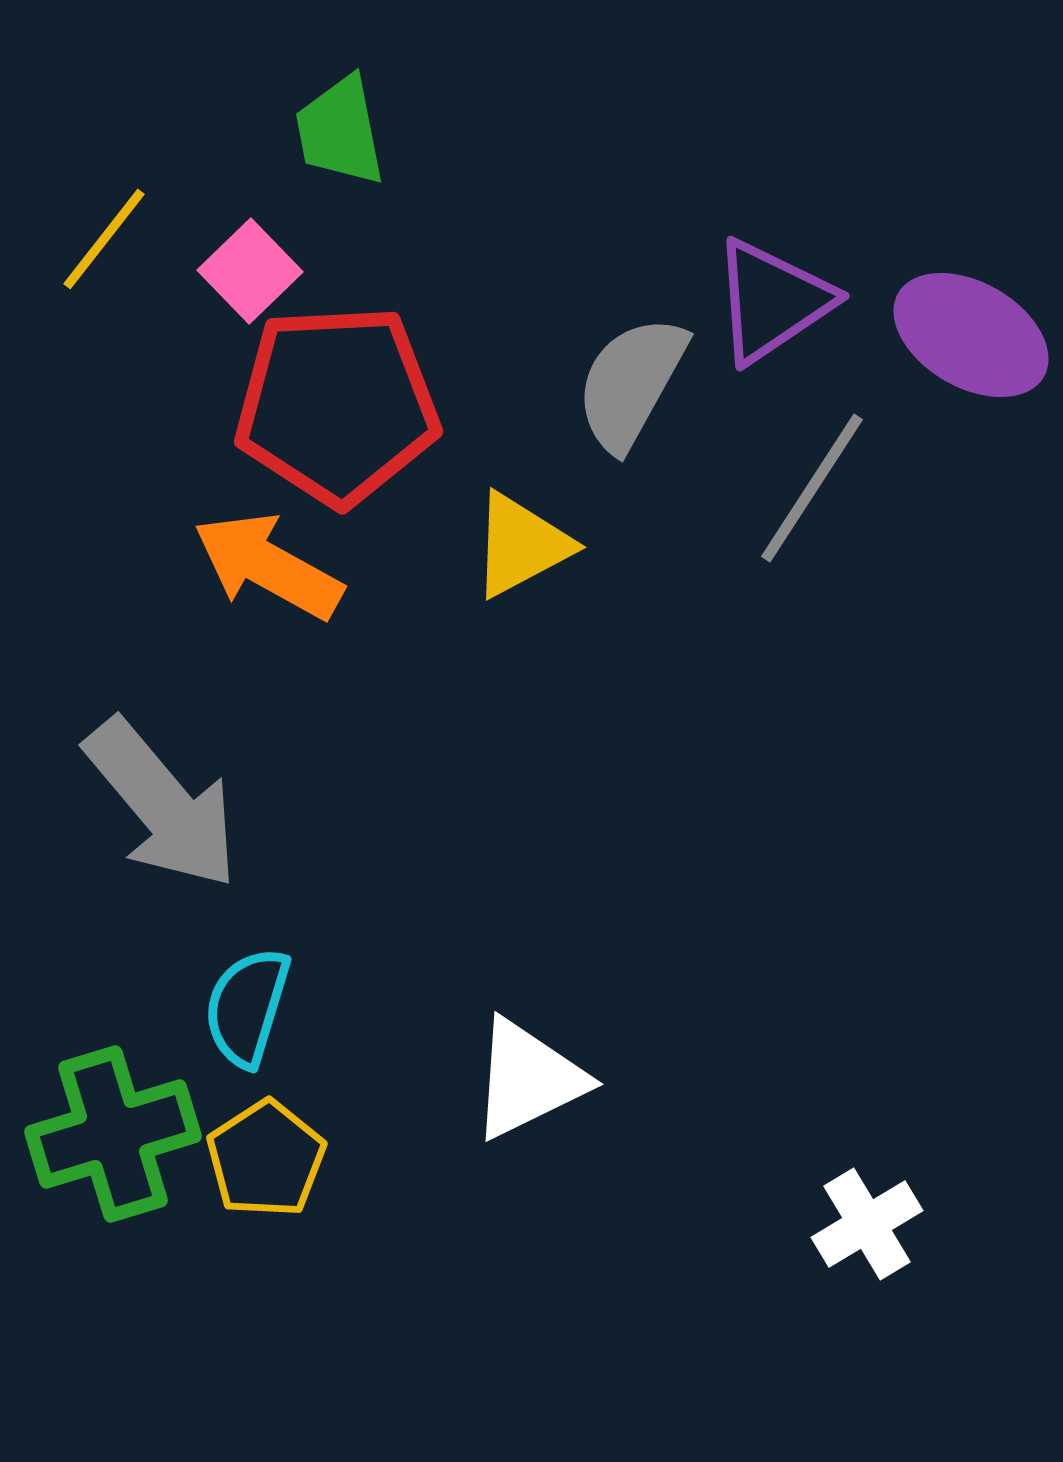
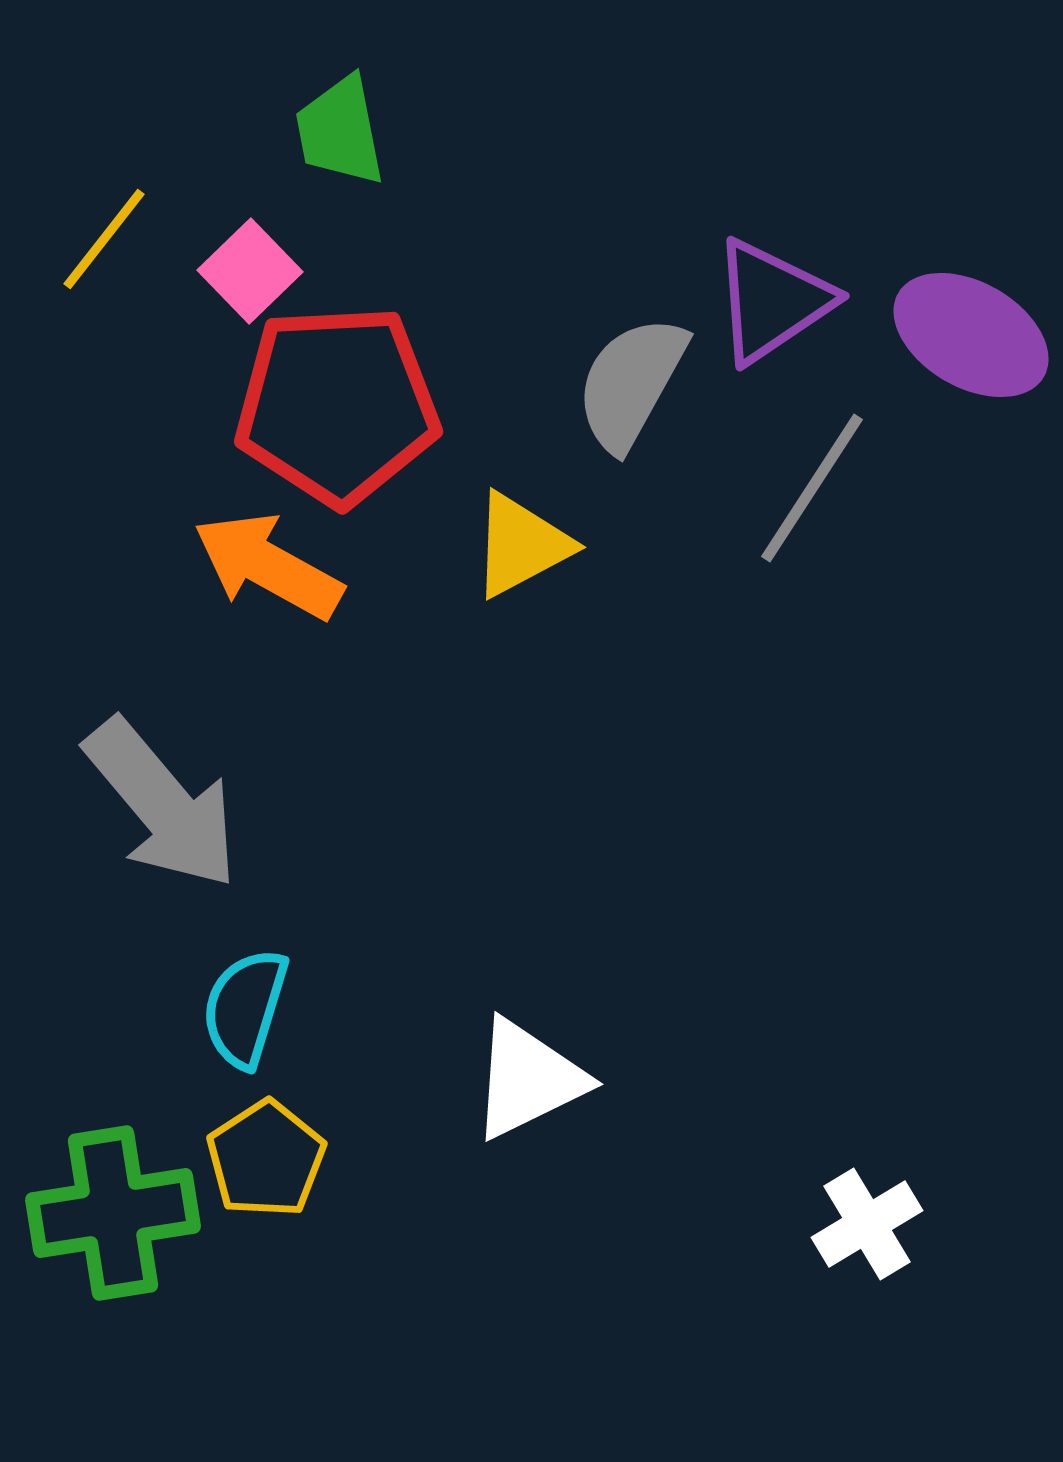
cyan semicircle: moved 2 px left, 1 px down
green cross: moved 79 px down; rotated 8 degrees clockwise
